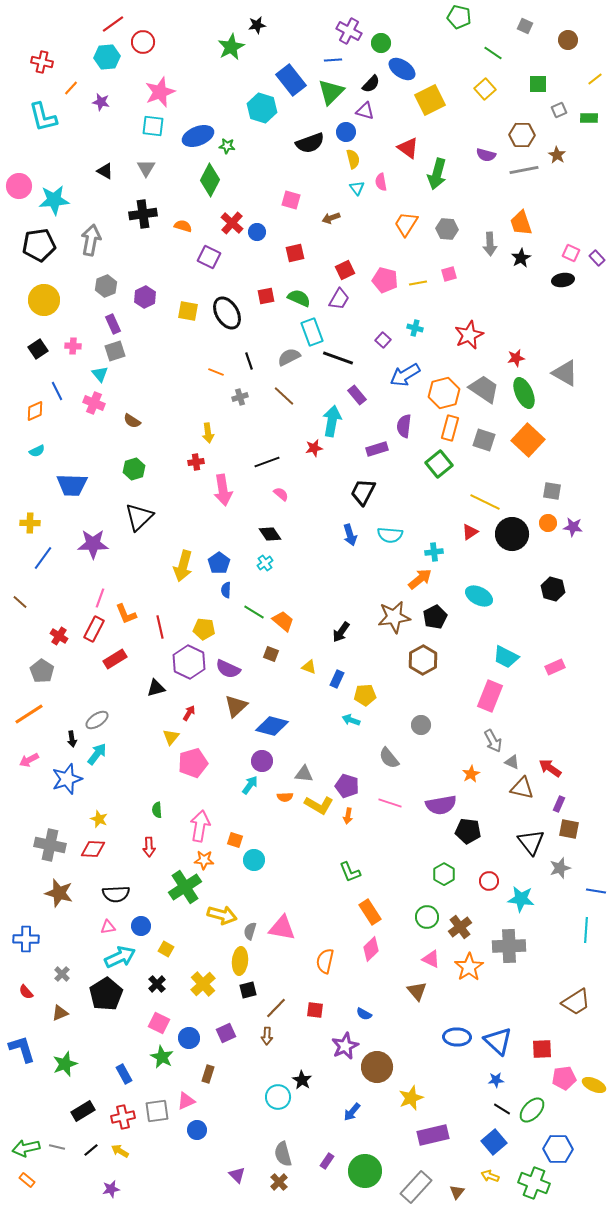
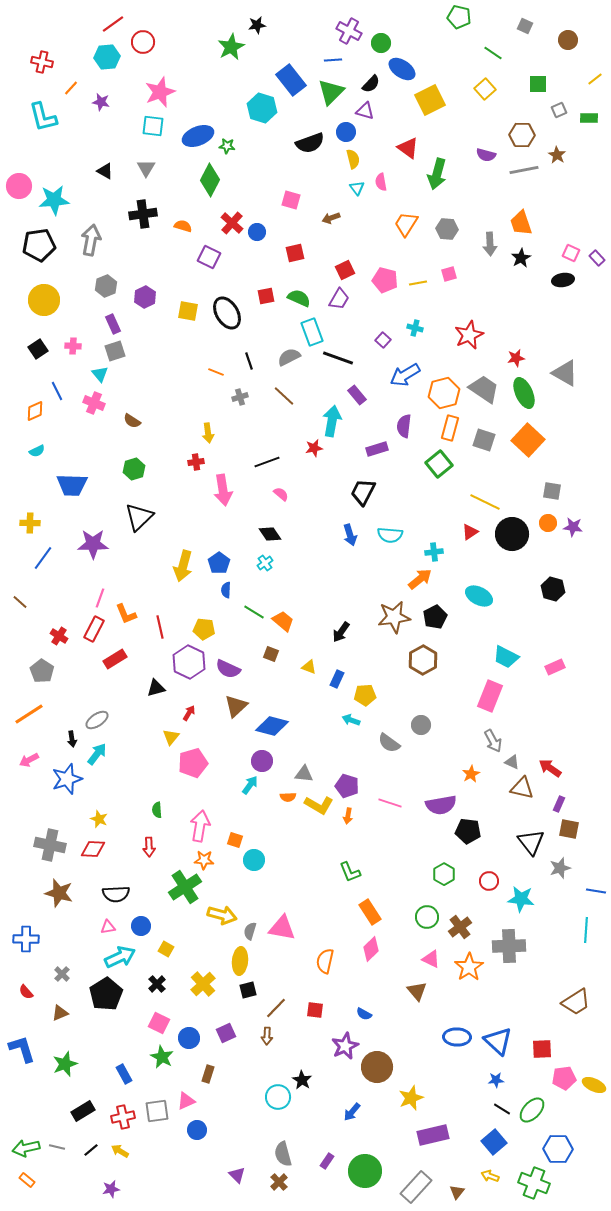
gray semicircle at (389, 758): moved 15 px up; rotated 15 degrees counterclockwise
orange semicircle at (285, 797): moved 3 px right
